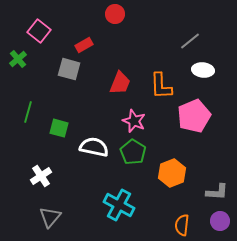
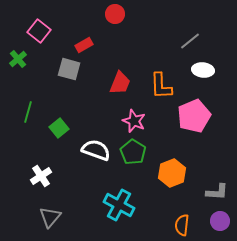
green square: rotated 36 degrees clockwise
white semicircle: moved 2 px right, 3 px down; rotated 8 degrees clockwise
